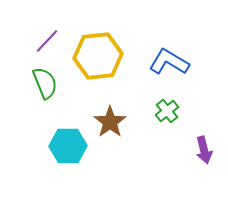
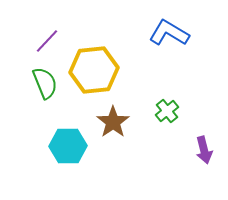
yellow hexagon: moved 4 px left, 14 px down
blue L-shape: moved 29 px up
brown star: moved 3 px right
